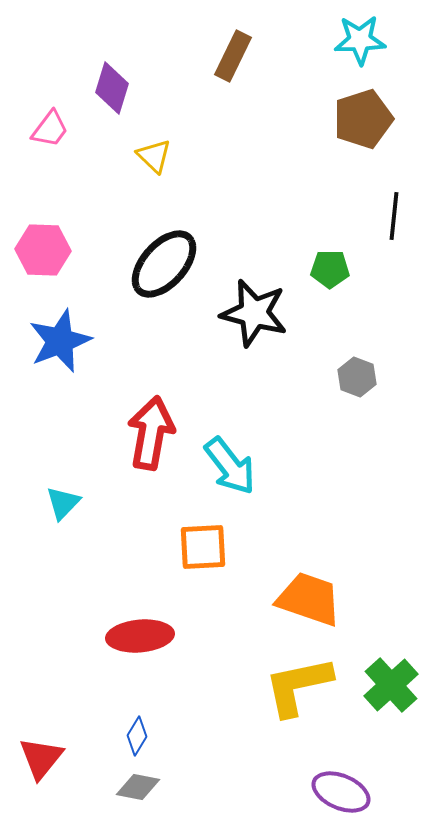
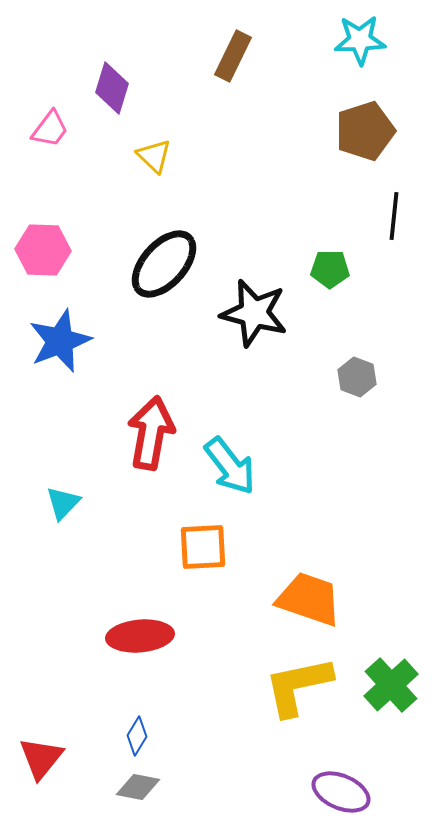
brown pentagon: moved 2 px right, 12 px down
